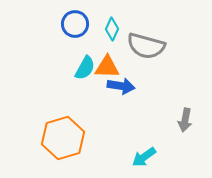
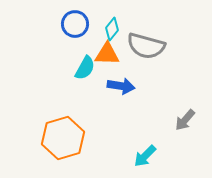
cyan diamond: rotated 15 degrees clockwise
orange triangle: moved 13 px up
gray arrow: rotated 30 degrees clockwise
cyan arrow: moved 1 px right, 1 px up; rotated 10 degrees counterclockwise
